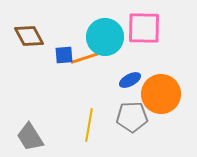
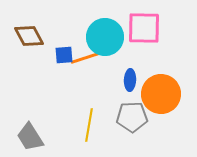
blue ellipse: rotated 60 degrees counterclockwise
